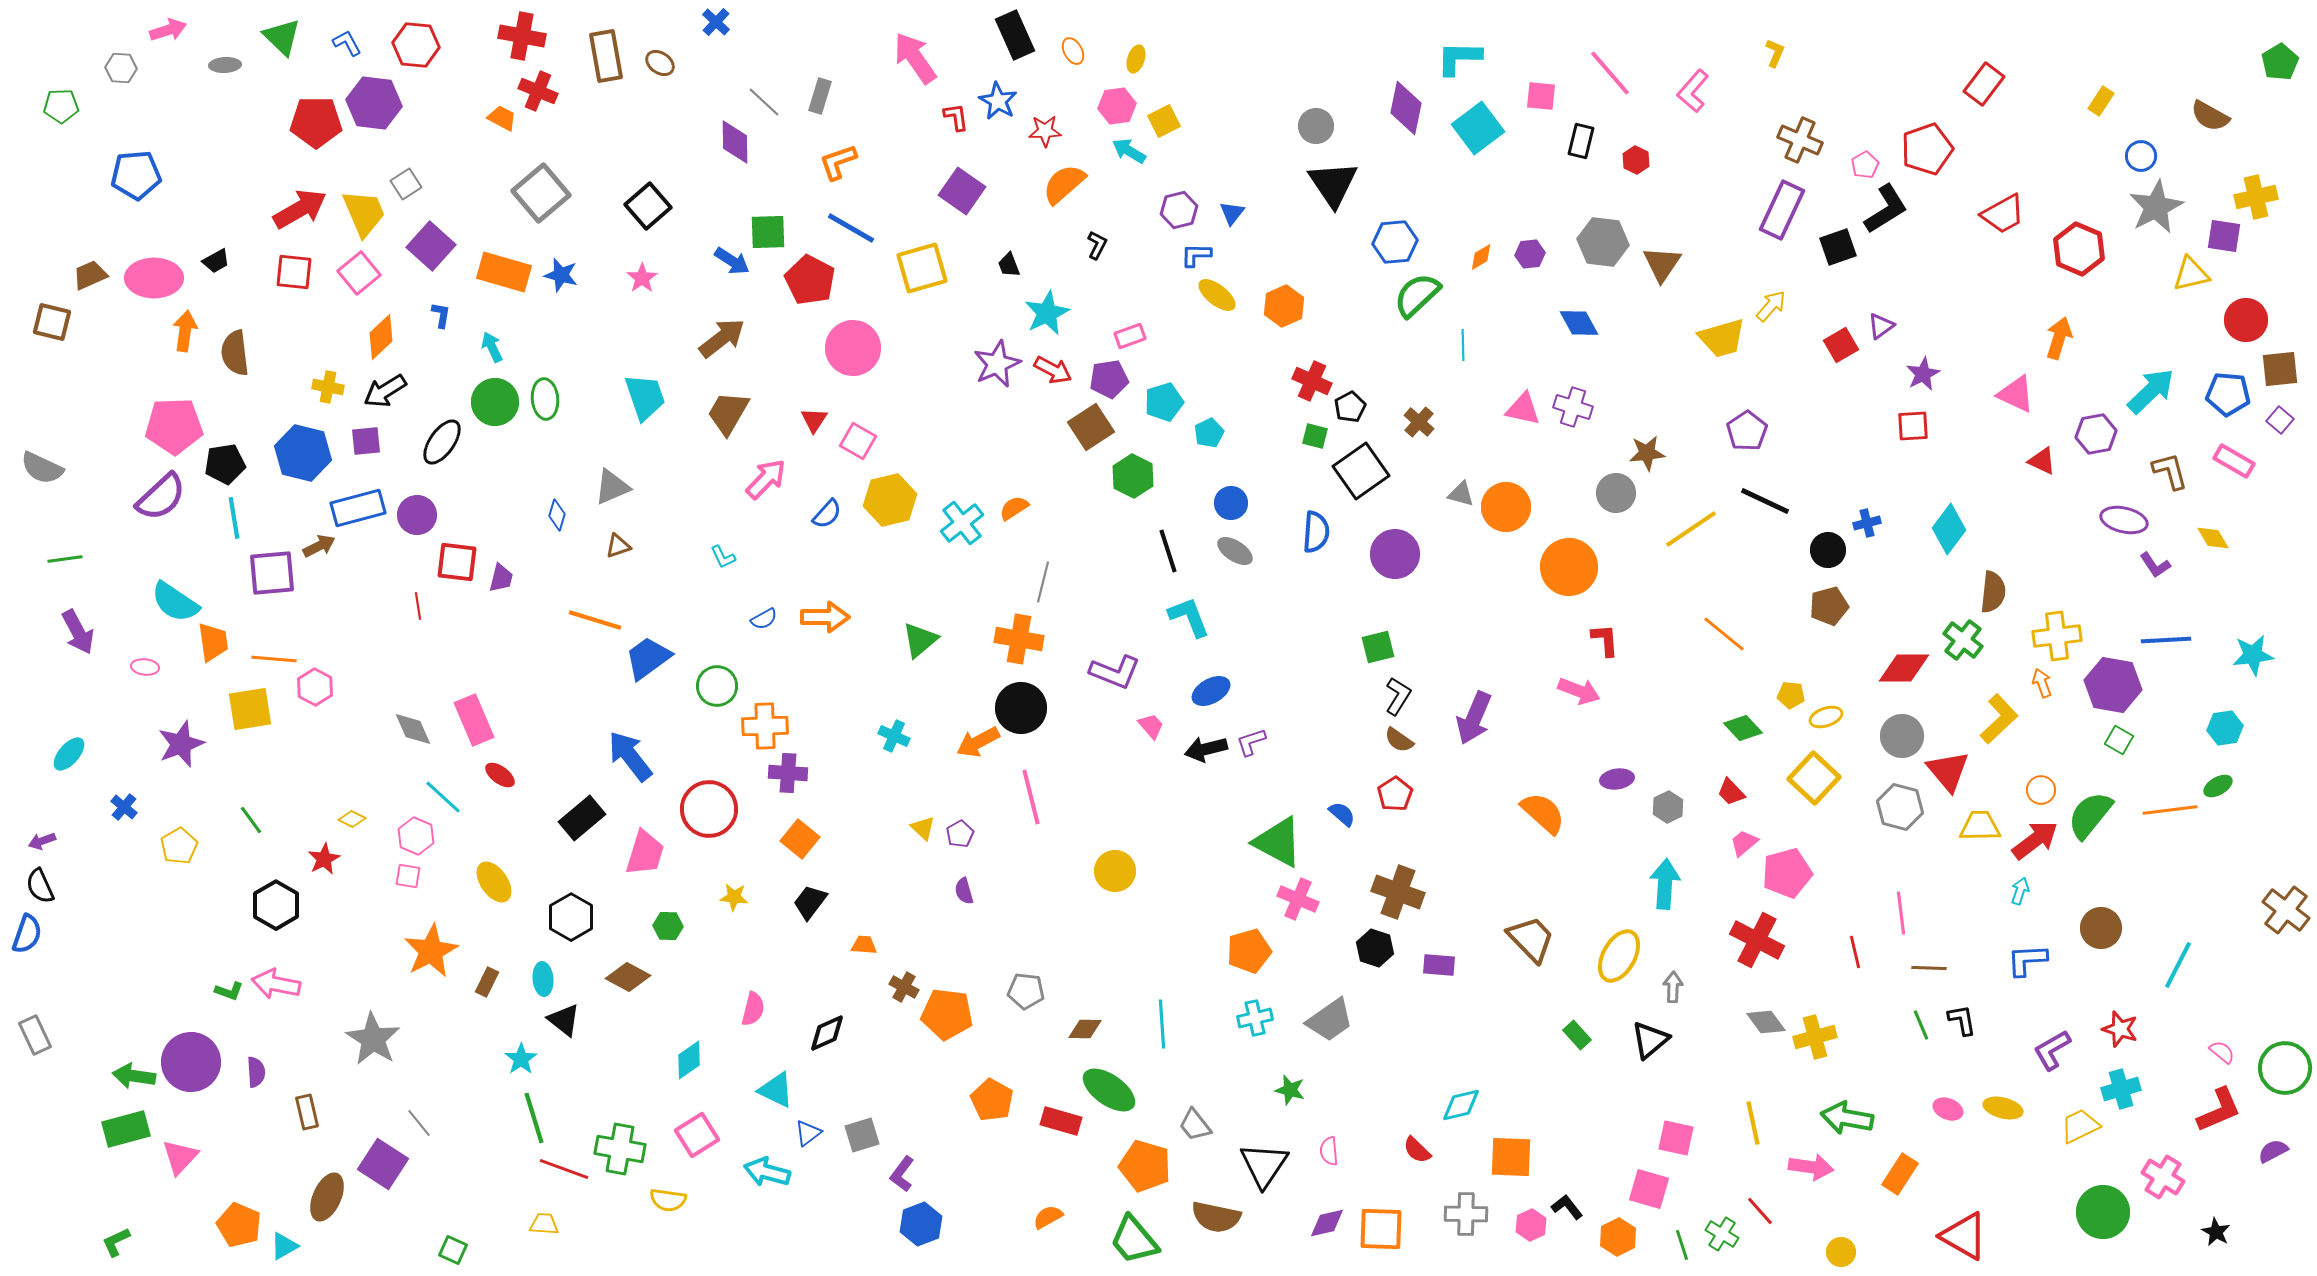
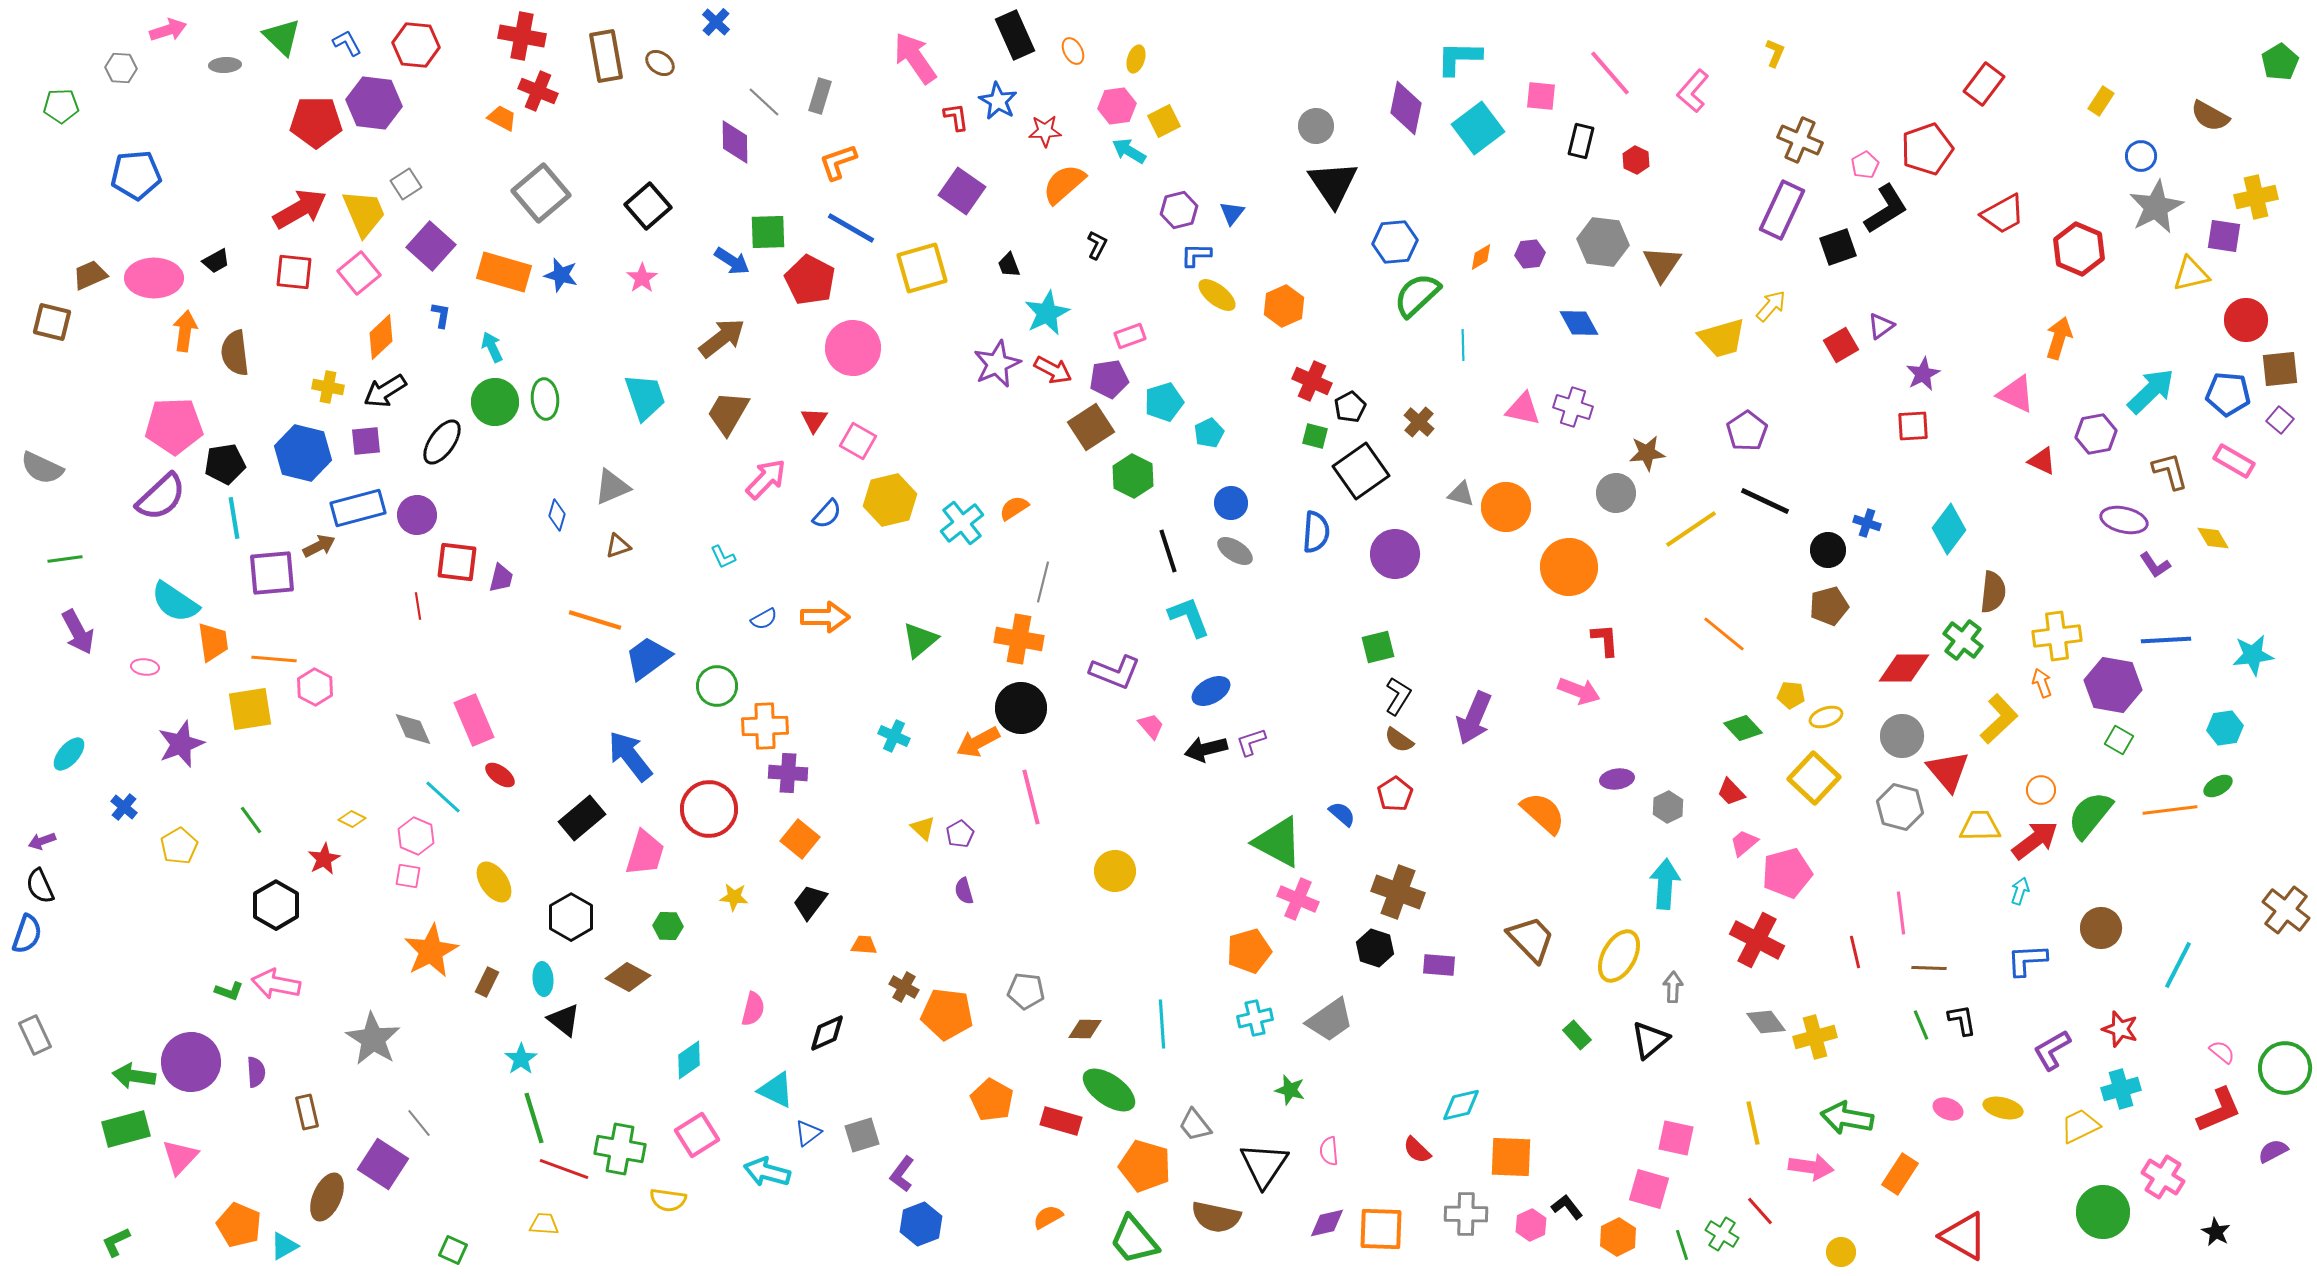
blue cross at (1867, 523): rotated 32 degrees clockwise
